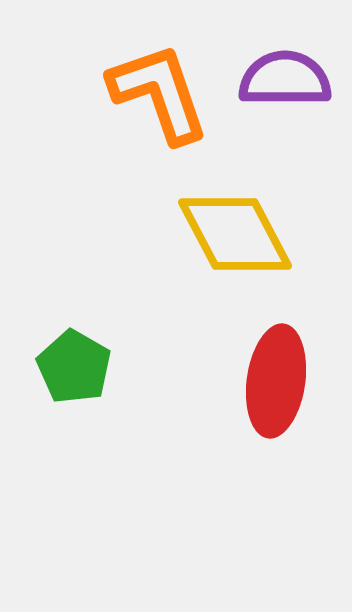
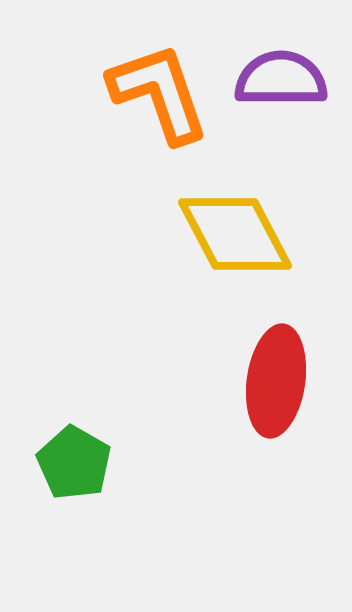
purple semicircle: moved 4 px left
green pentagon: moved 96 px down
